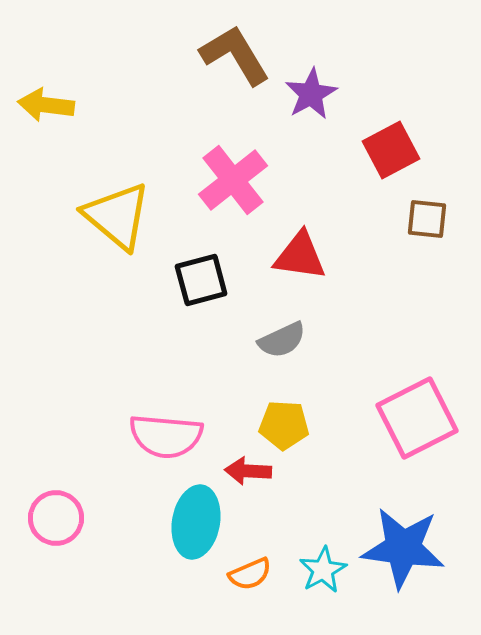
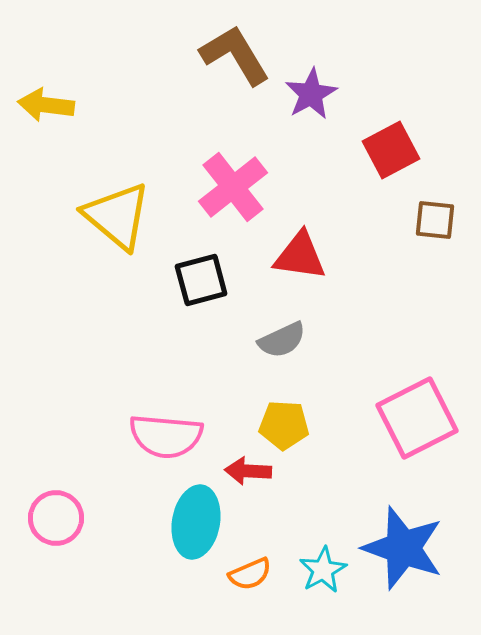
pink cross: moved 7 px down
brown square: moved 8 px right, 1 px down
blue star: rotated 12 degrees clockwise
